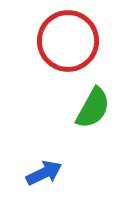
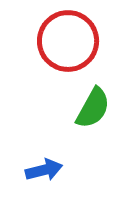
blue arrow: moved 3 px up; rotated 12 degrees clockwise
